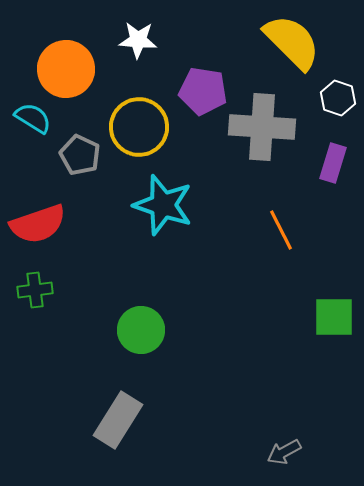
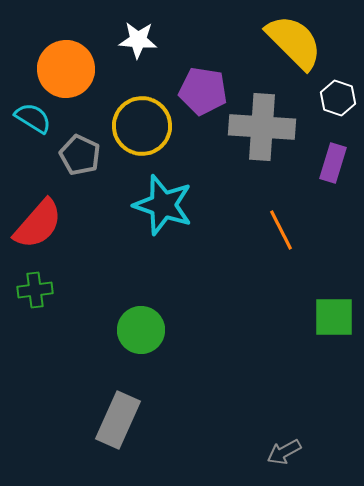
yellow semicircle: moved 2 px right
yellow circle: moved 3 px right, 1 px up
red semicircle: rotated 30 degrees counterclockwise
gray rectangle: rotated 8 degrees counterclockwise
